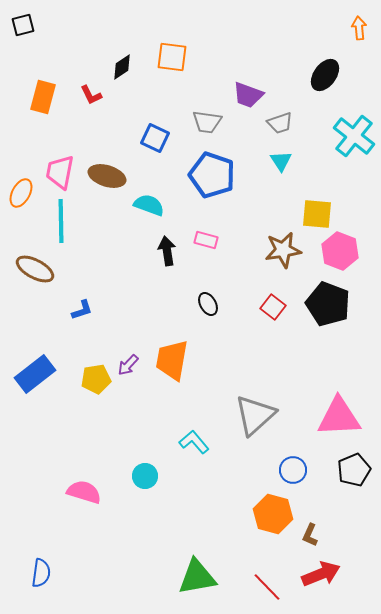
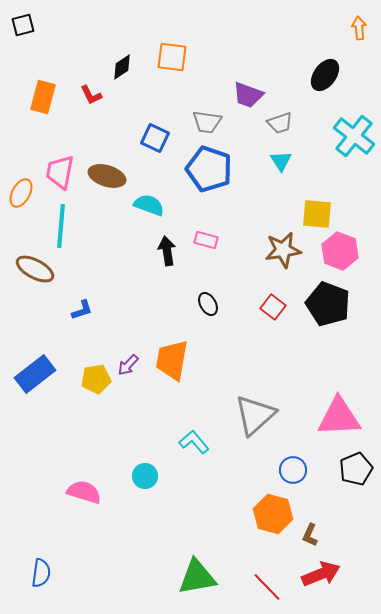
blue pentagon at (212, 175): moved 3 px left, 6 px up
cyan line at (61, 221): moved 5 px down; rotated 6 degrees clockwise
black pentagon at (354, 470): moved 2 px right, 1 px up
